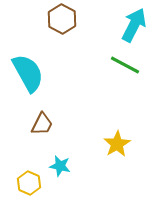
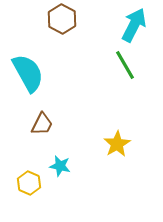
green line: rotated 32 degrees clockwise
